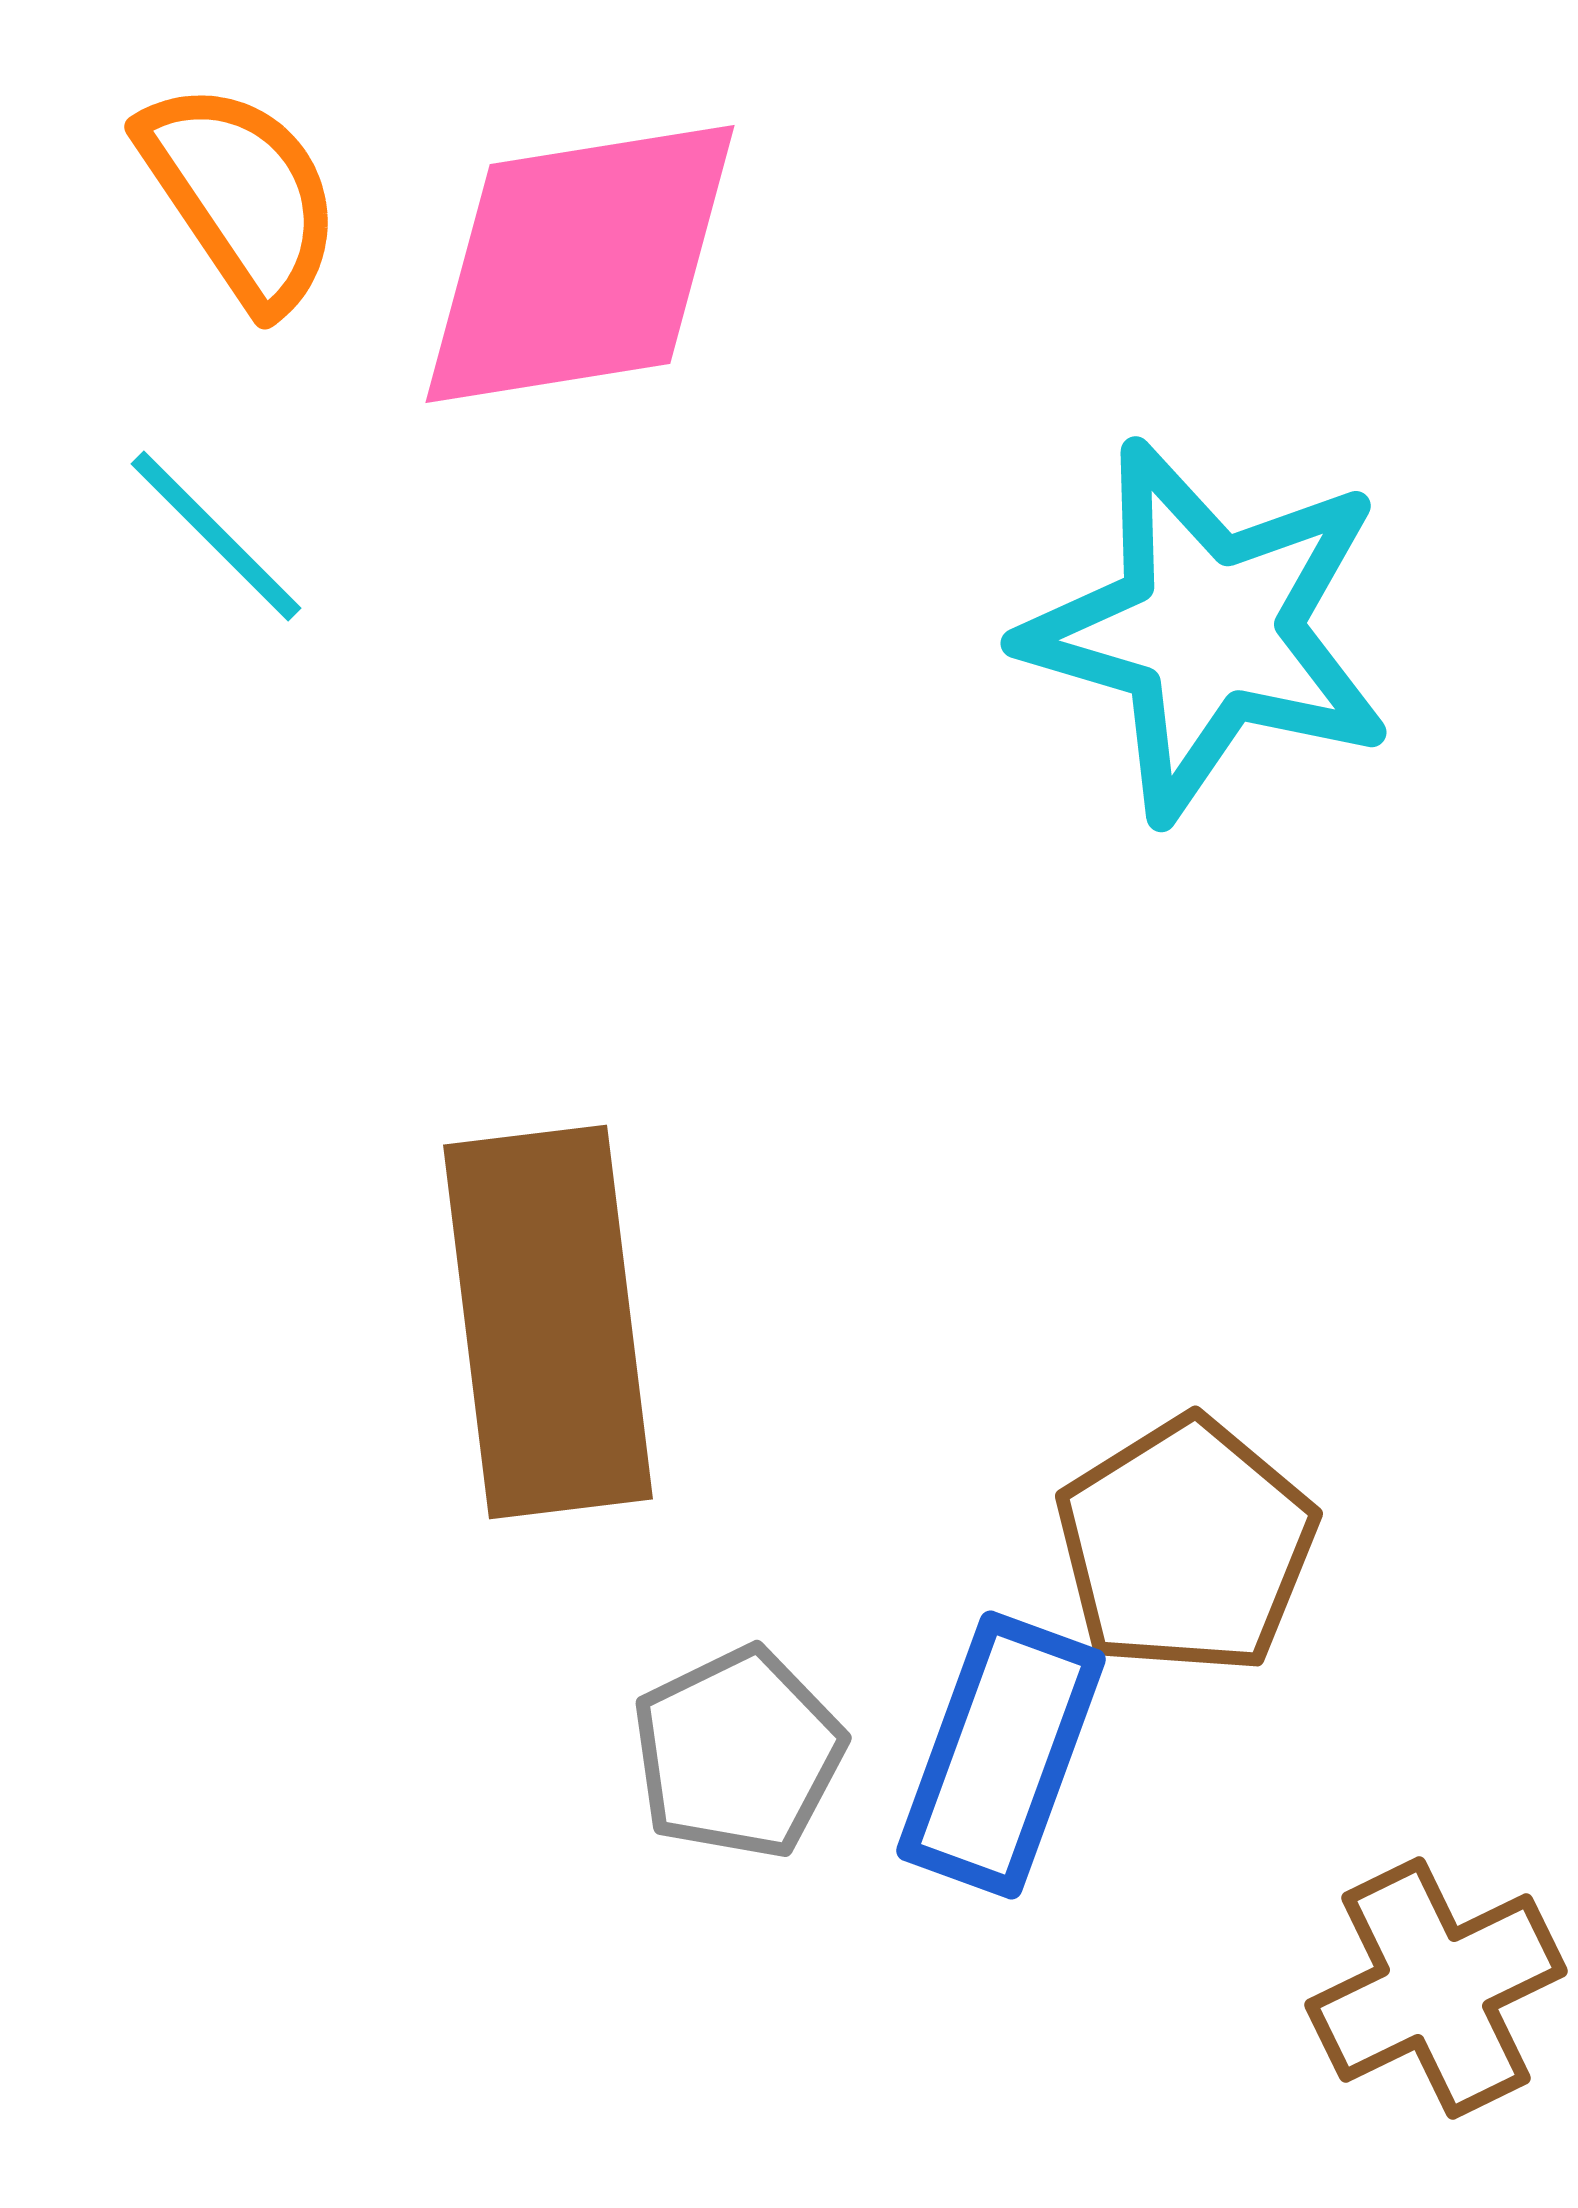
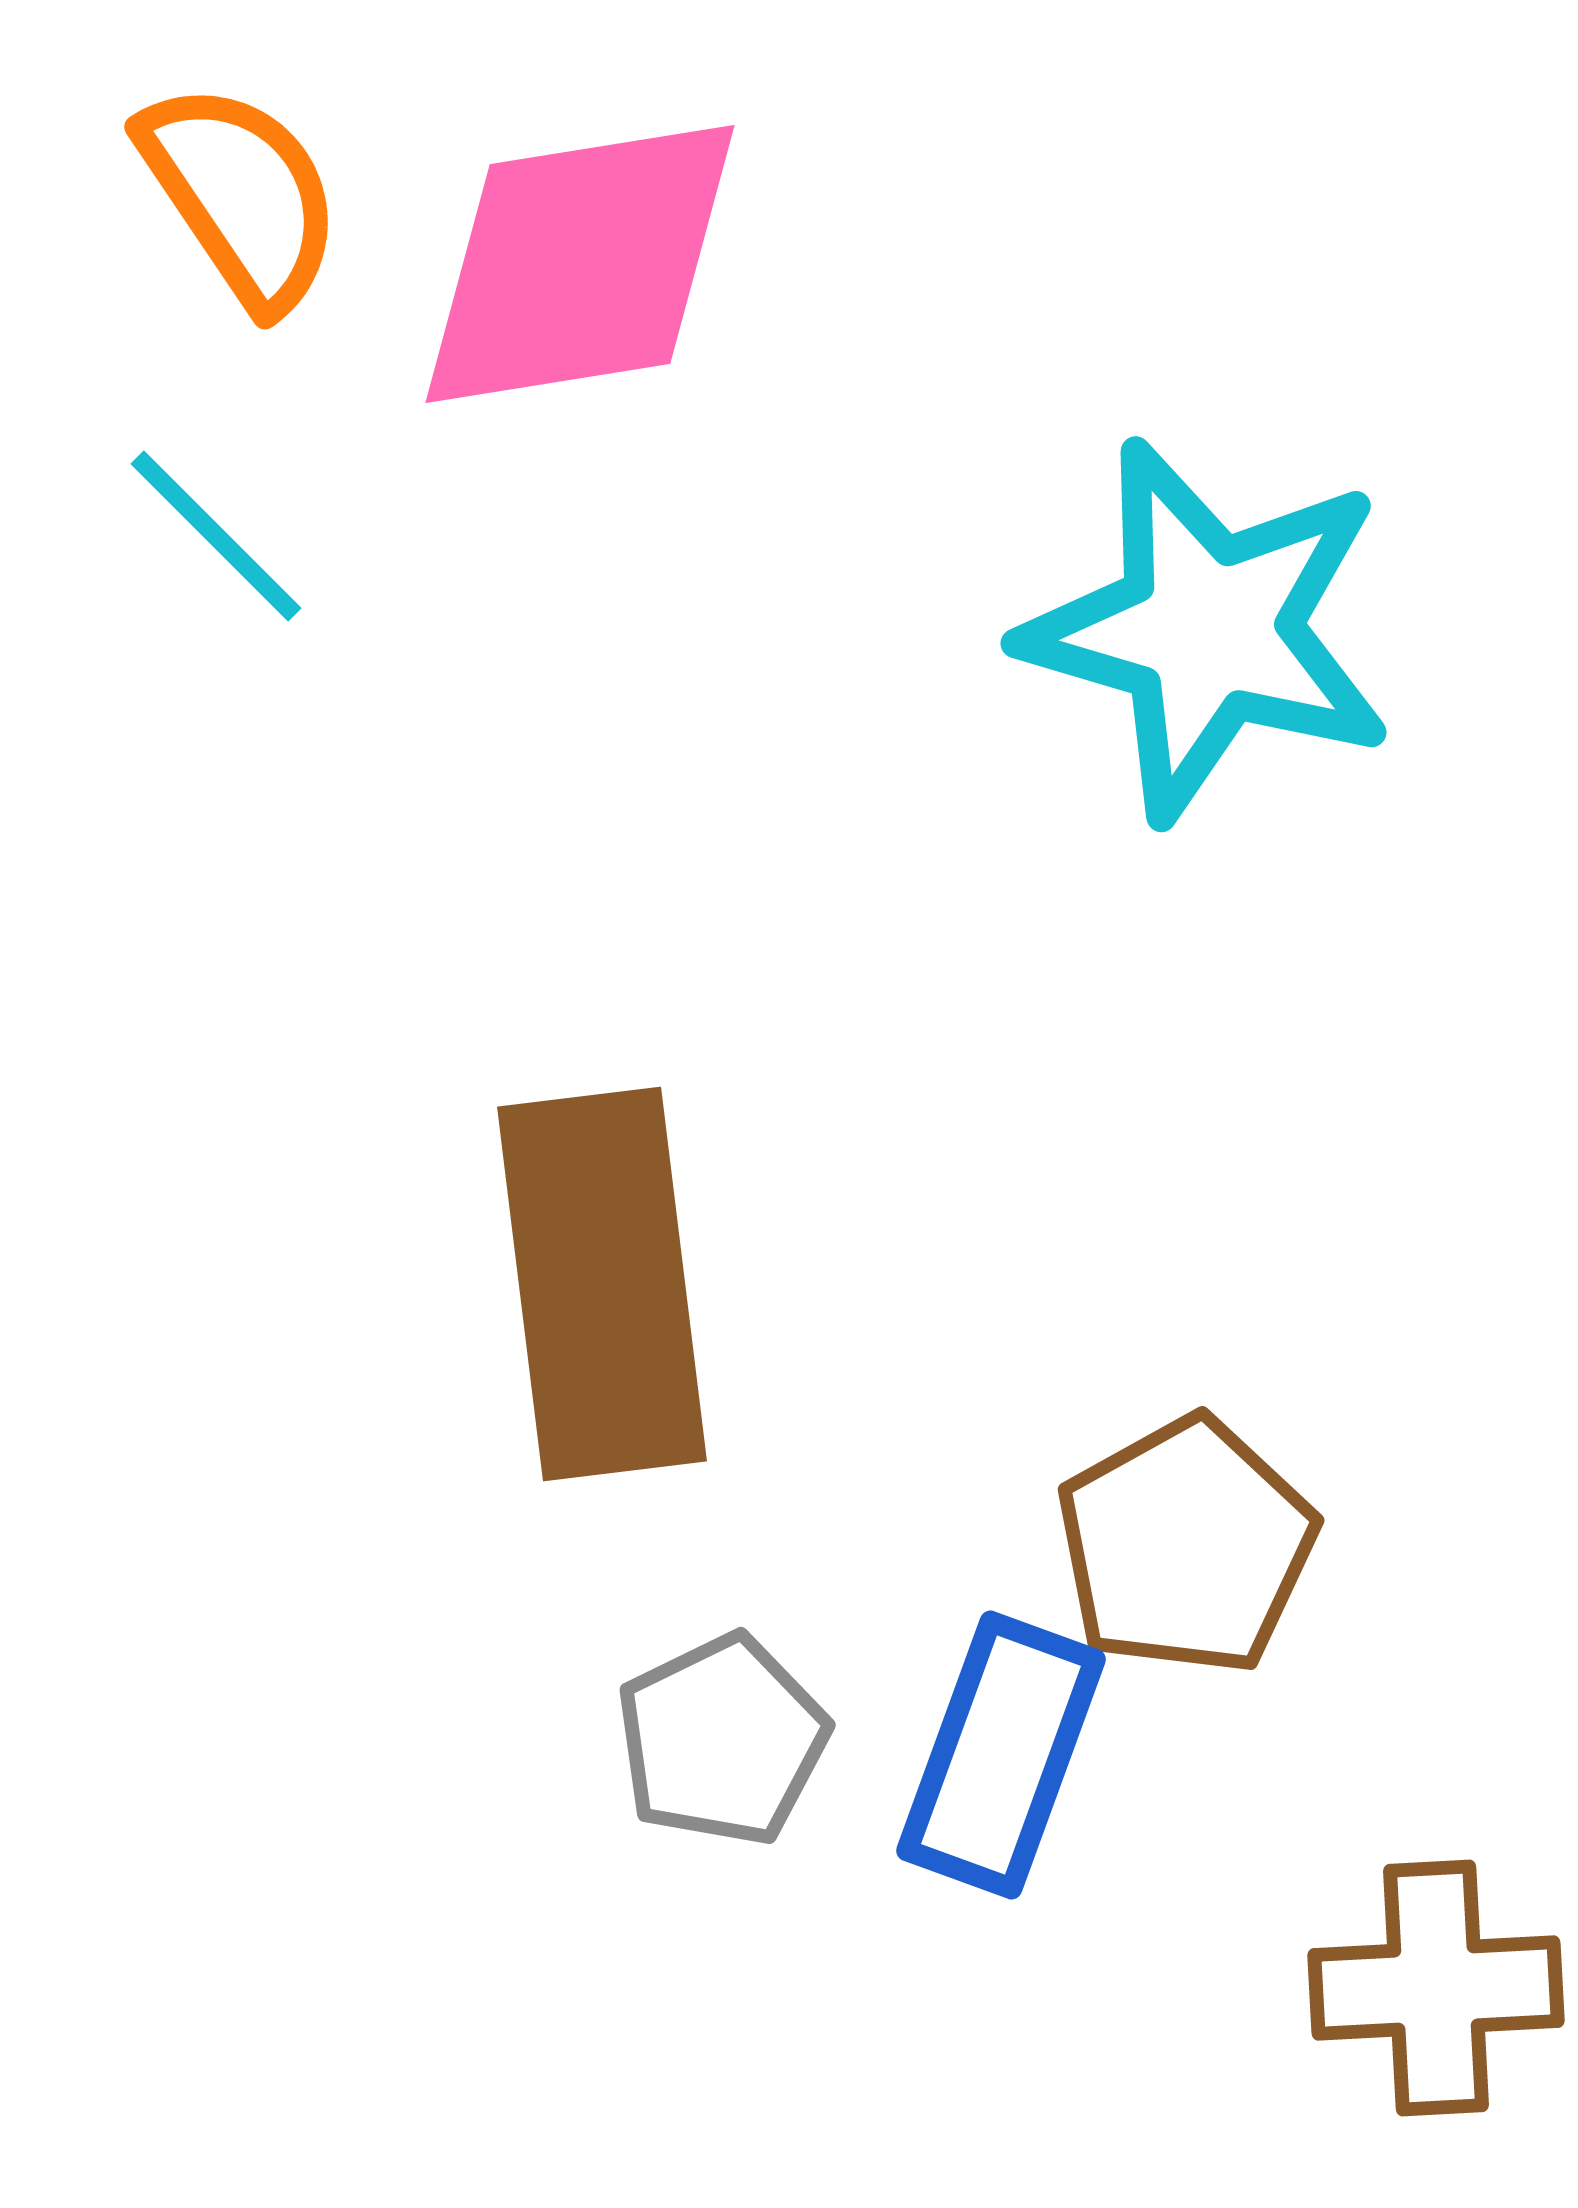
brown rectangle: moved 54 px right, 38 px up
brown pentagon: rotated 3 degrees clockwise
gray pentagon: moved 16 px left, 13 px up
brown cross: rotated 23 degrees clockwise
